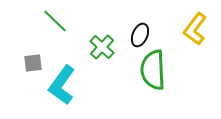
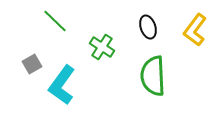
yellow L-shape: moved 1 px down
black ellipse: moved 8 px right, 8 px up; rotated 40 degrees counterclockwise
green cross: rotated 10 degrees counterclockwise
gray square: moved 1 px left, 1 px down; rotated 24 degrees counterclockwise
green semicircle: moved 6 px down
